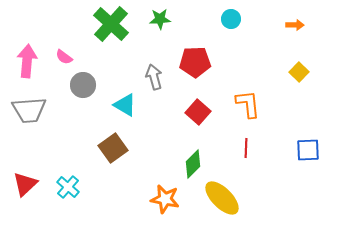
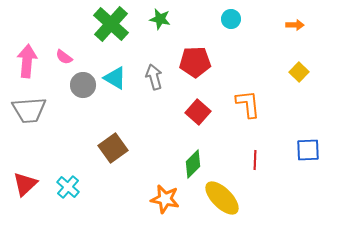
green star: rotated 15 degrees clockwise
cyan triangle: moved 10 px left, 27 px up
red line: moved 9 px right, 12 px down
